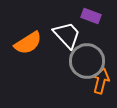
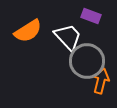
white trapezoid: moved 1 px right, 2 px down
orange semicircle: moved 12 px up
